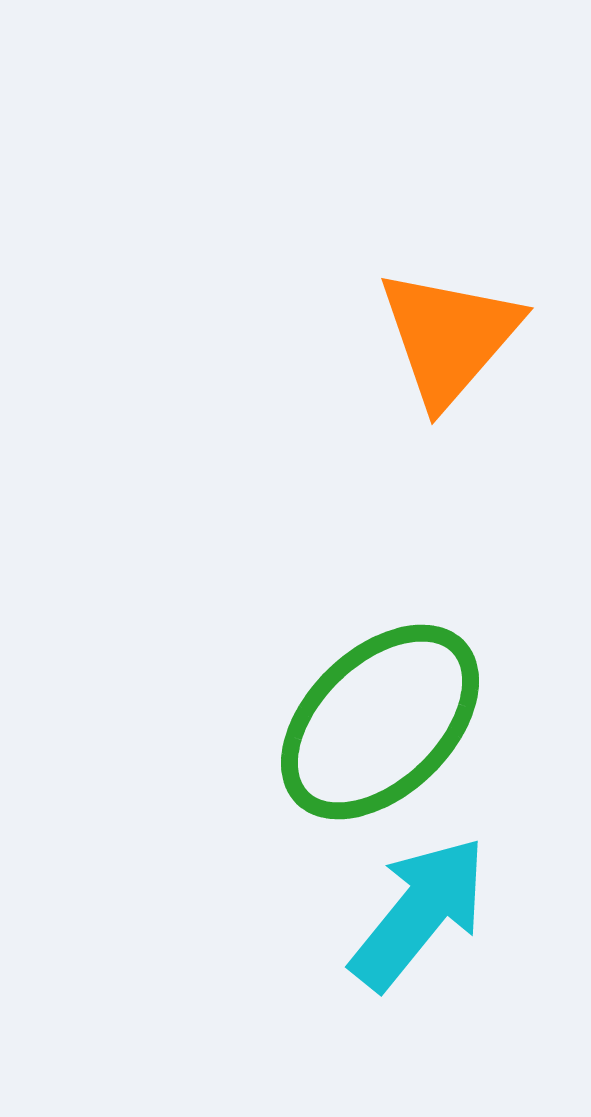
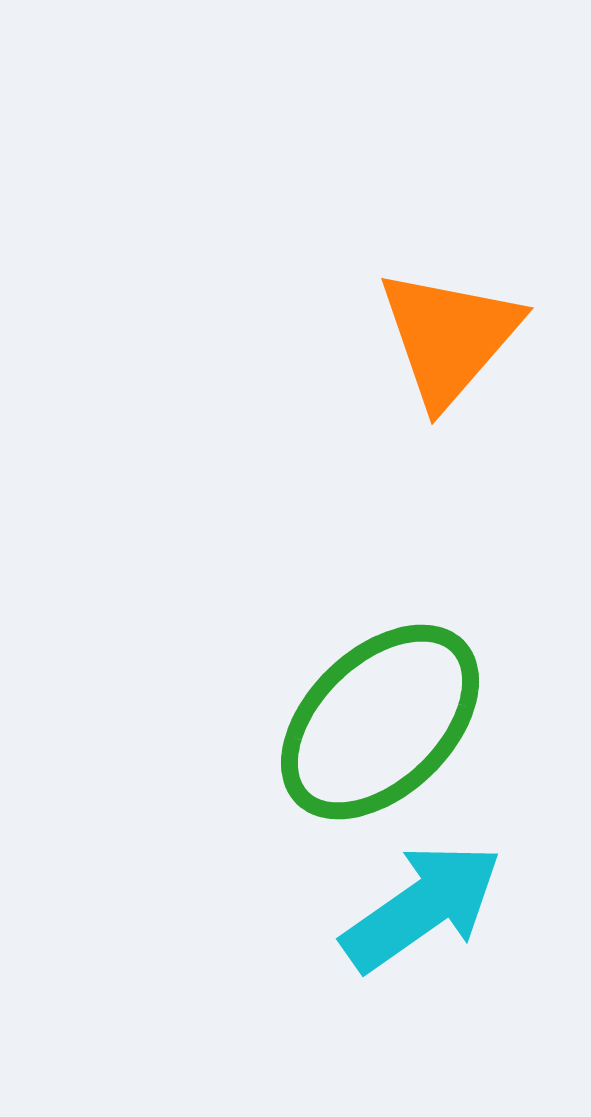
cyan arrow: moved 3 px right, 6 px up; rotated 16 degrees clockwise
